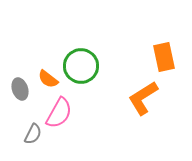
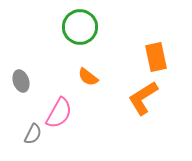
orange rectangle: moved 8 px left
green circle: moved 1 px left, 39 px up
orange semicircle: moved 40 px right, 2 px up
gray ellipse: moved 1 px right, 8 px up
